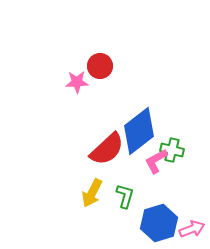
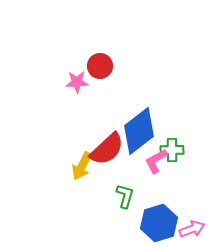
green cross: rotated 15 degrees counterclockwise
yellow arrow: moved 10 px left, 27 px up
